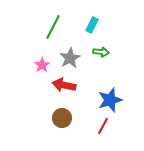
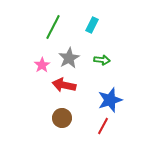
green arrow: moved 1 px right, 8 px down
gray star: moved 1 px left
